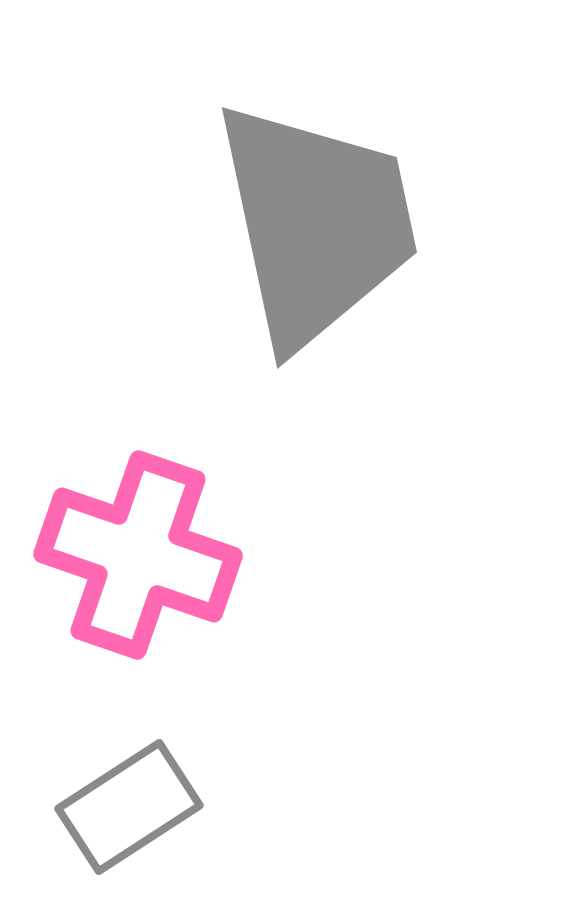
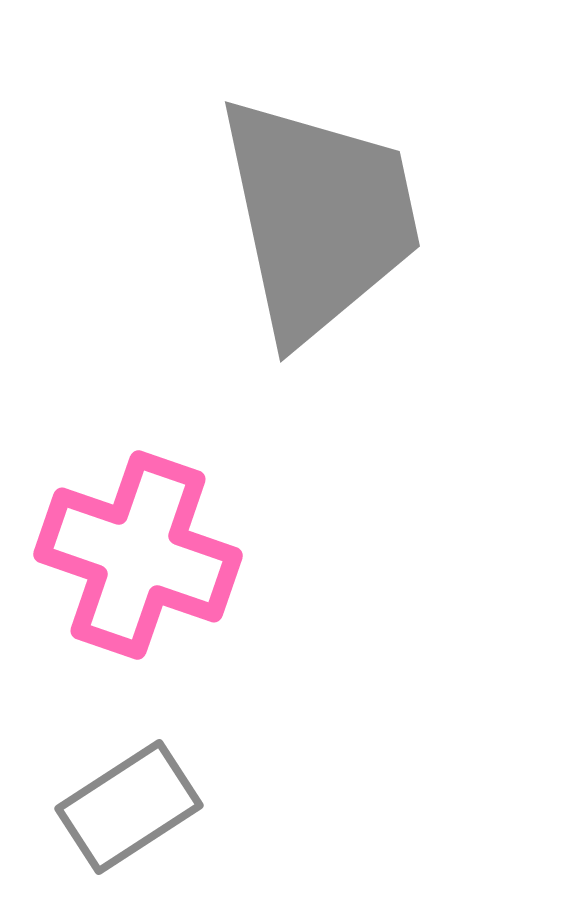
gray trapezoid: moved 3 px right, 6 px up
